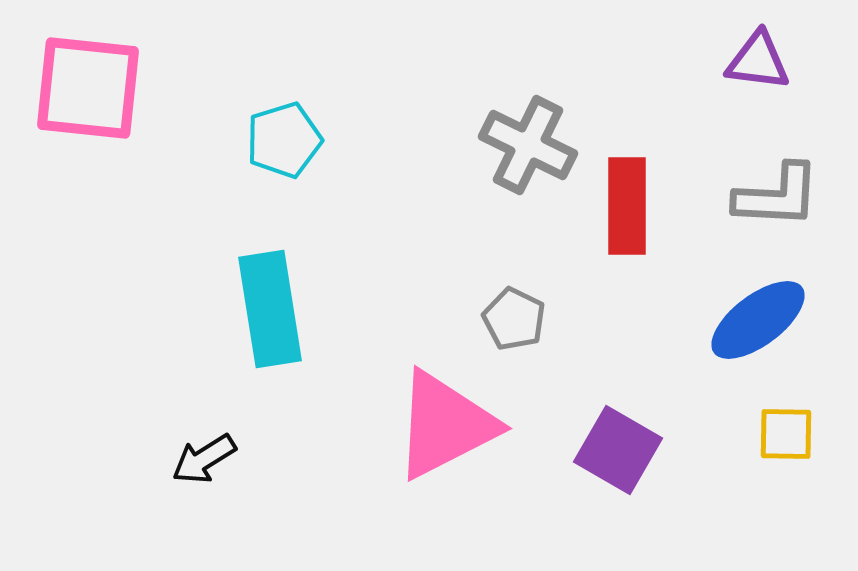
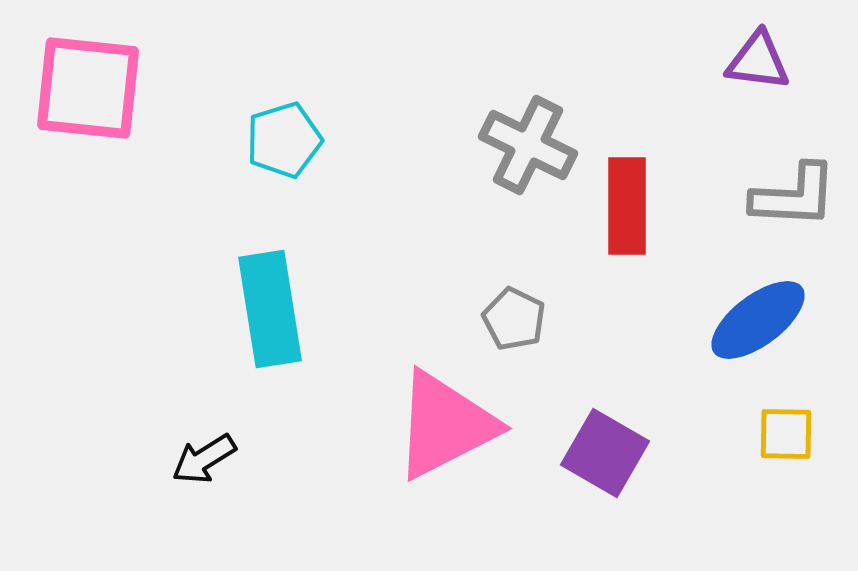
gray L-shape: moved 17 px right
purple square: moved 13 px left, 3 px down
